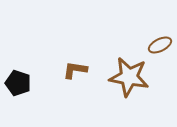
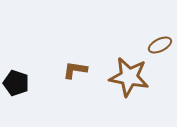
black pentagon: moved 2 px left
